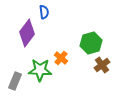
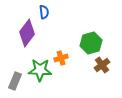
orange cross: rotated 32 degrees clockwise
